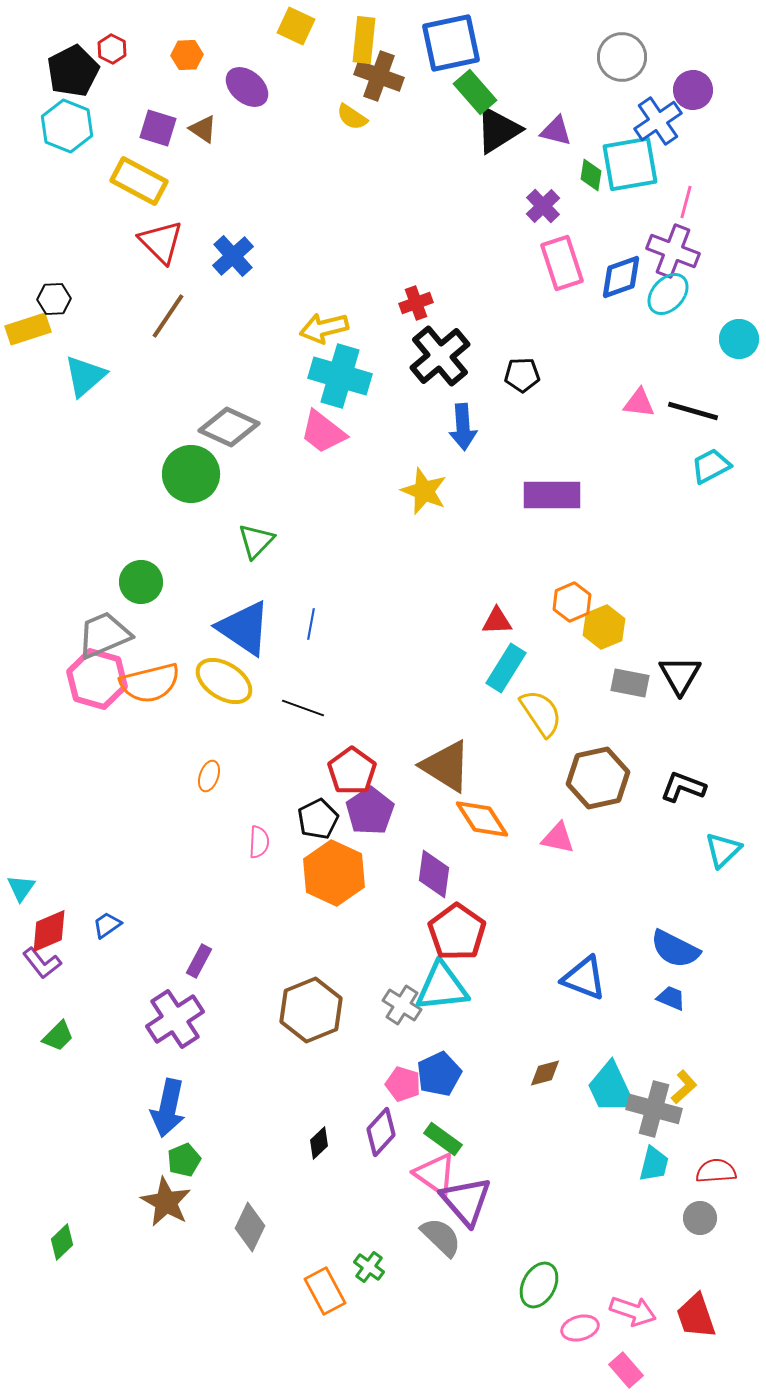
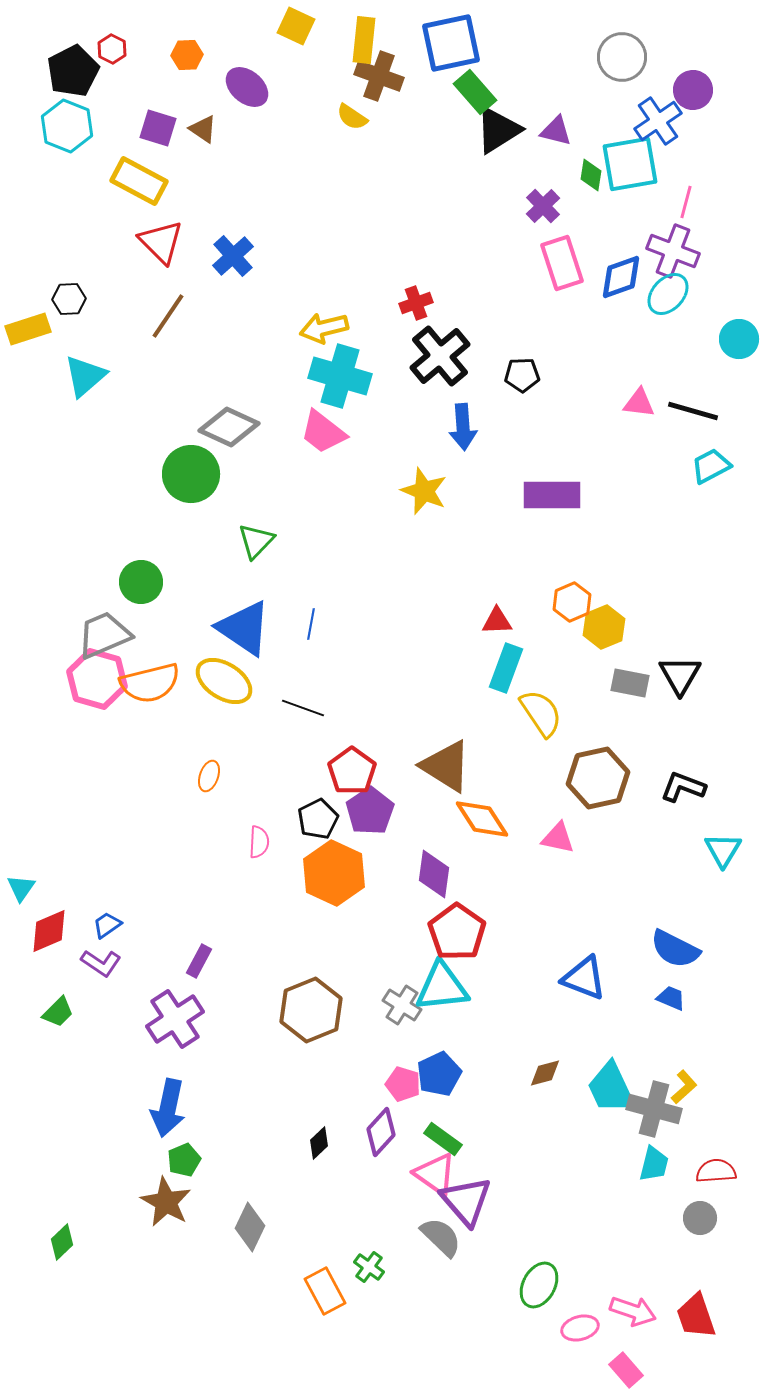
black hexagon at (54, 299): moved 15 px right
cyan rectangle at (506, 668): rotated 12 degrees counterclockwise
cyan triangle at (723, 850): rotated 15 degrees counterclockwise
purple L-shape at (42, 963): moved 59 px right; rotated 18 degrees counterclockwise
green trapezoid at (58, 1036): moved 24 px up
